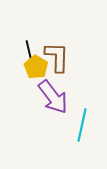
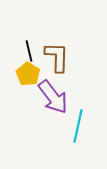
yellow pentagon: moved 8 px left, 7 px down
cyan line: moved 4 px left, 1 px down
